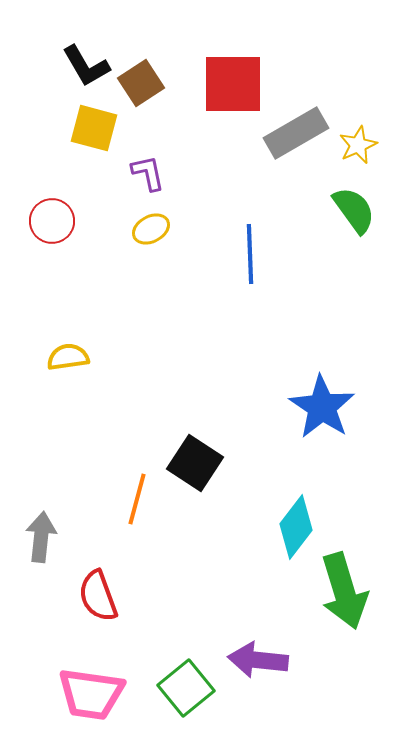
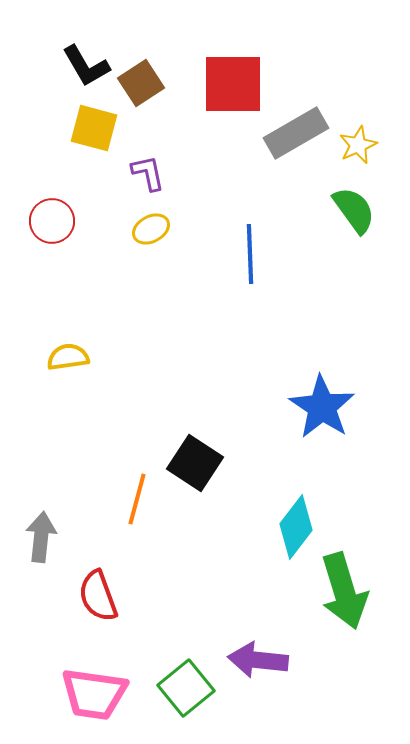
pink trapezoid: moved 3 px right
